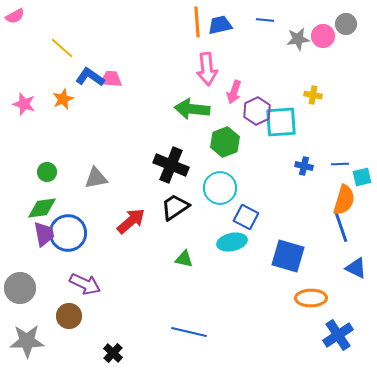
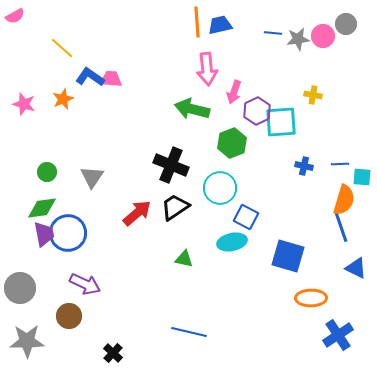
blue line at (265, 20): moved 8 px right, 13 px down
green arrow at (192, 109): rotated 8 degrees clockwise
green hexagon at (225, 142): moved 7 px right, 1 px down
cyan square at (362, 177): rotated 18 degrees clockwise
gray triangle at (96, 178): moved 4 px left, 1 px up; rotated 45 degrees counterclockwise
red arrow at (131, 221): moved 6 px right, 8 px up
